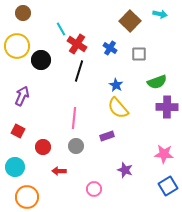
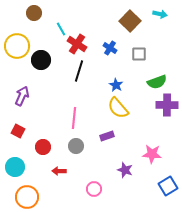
brown circle: moved 11 px right
purple cross: moved 2 px up
pink star: moved 12 px left
